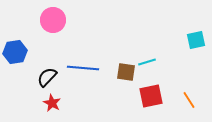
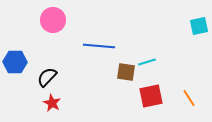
cyan square: moved 3 px right, 14 px up
blue hexagon: moved 10 px down; rotated 10 degrees clockwise
blue line: moved 16 px right, 22 px up
orange line: moved 2 px up
